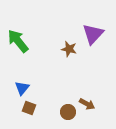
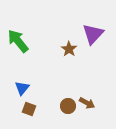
brown star: rotated 21 degrees clockwise
brown arrow: moved 1 px up
brown square: moved 1 px down
brown circle: moved 6 px up
